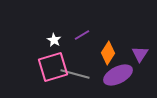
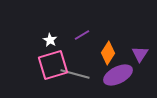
white star: moved 4 px left
pink square: moved 2 px up
